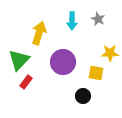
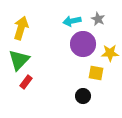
cyan arrow: rotated 78 degrees clockwise
yellow arrow: moved 18 px left, 5 px up
purple circle: moved 20 px right, 18 px up
